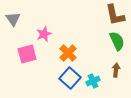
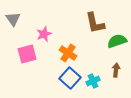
brown L-shape: moved 20 px left, 8 px down
green semicircle: rotated 84 degrees counterclockwise
orange cross: rotated 12 degrees counterclockwise
